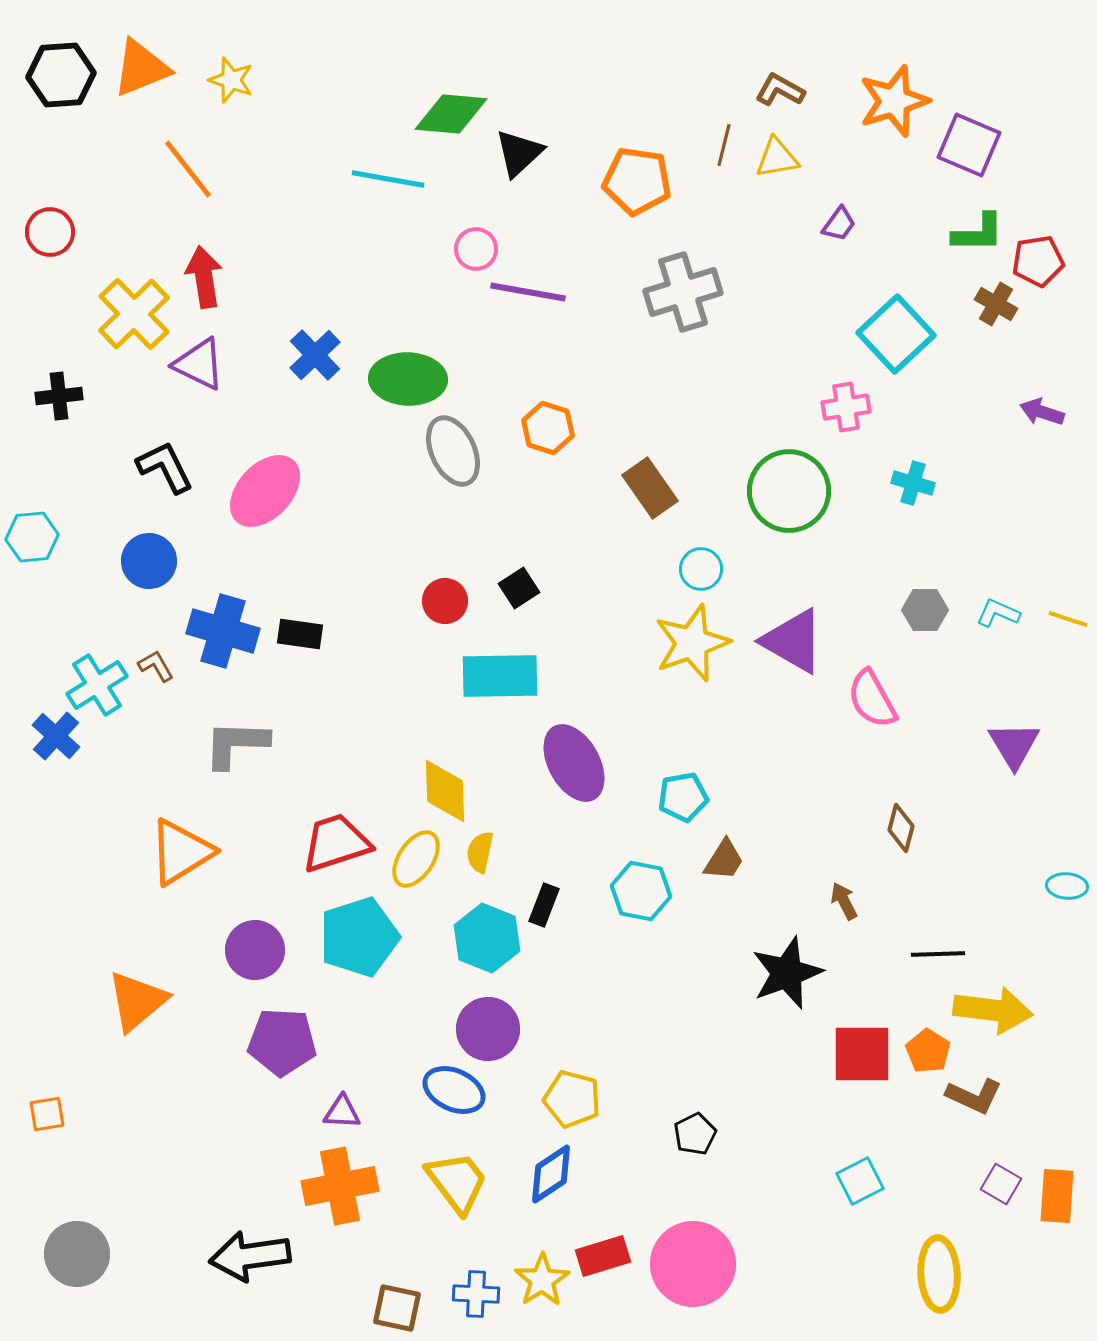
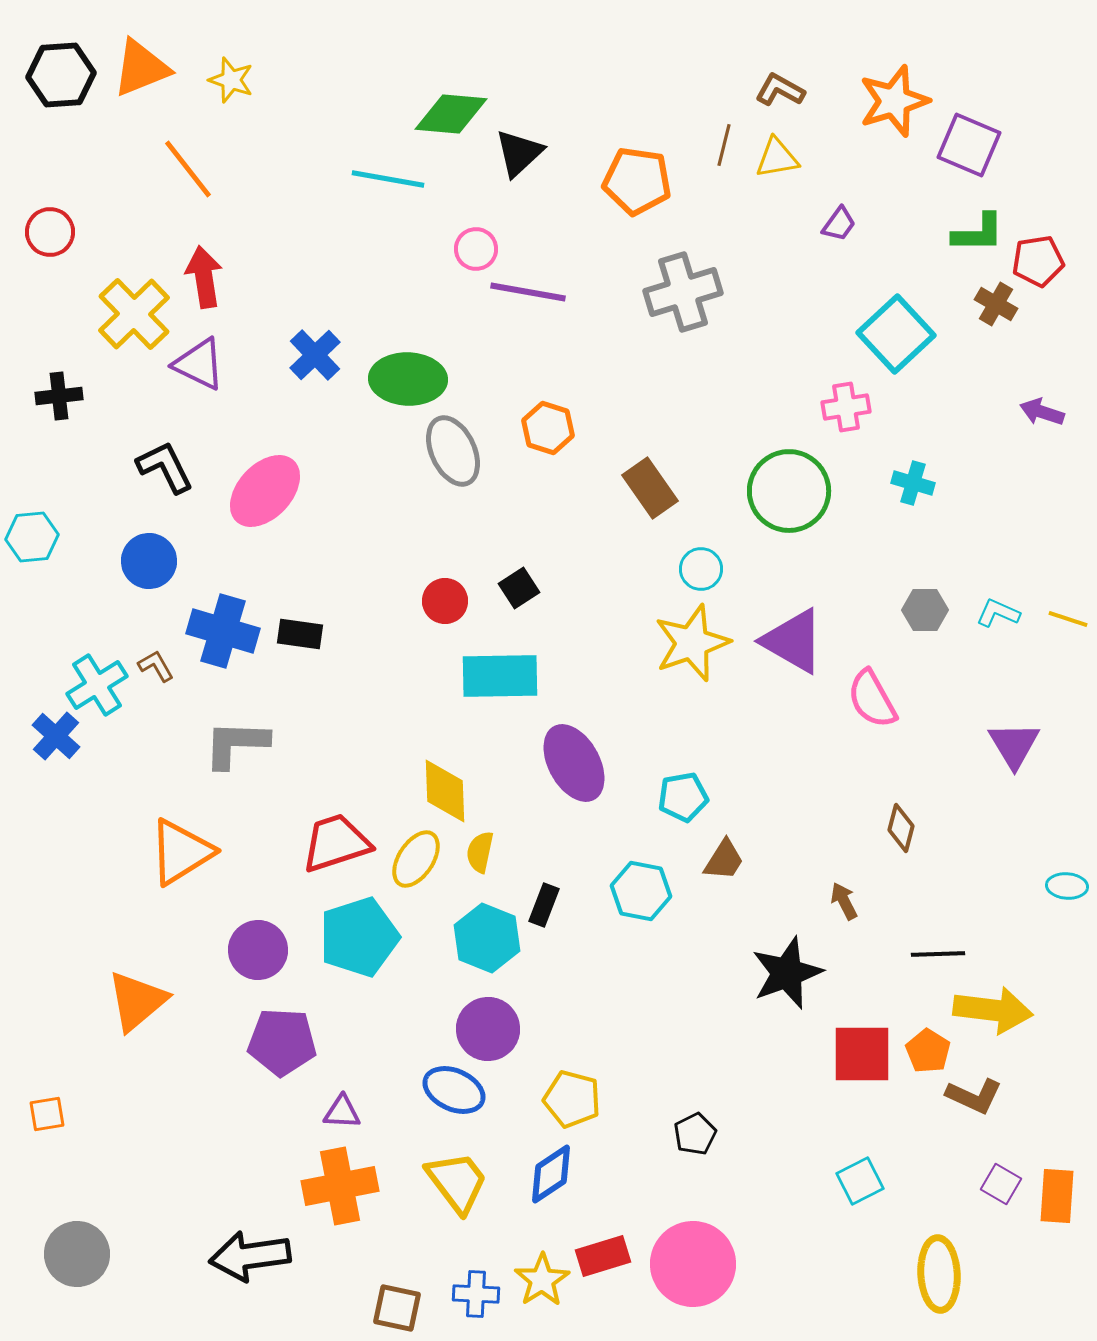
purple circle at (255, 950): moved 3 px right
